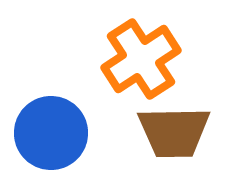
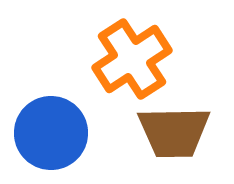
orange cross: moved 9 px left
